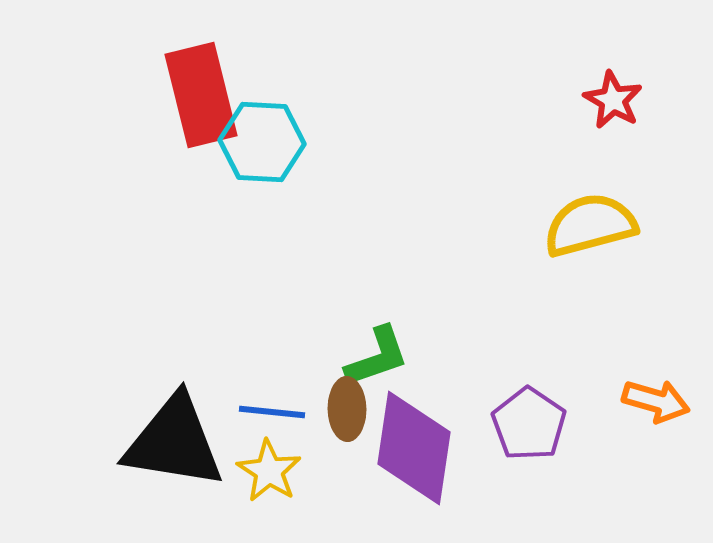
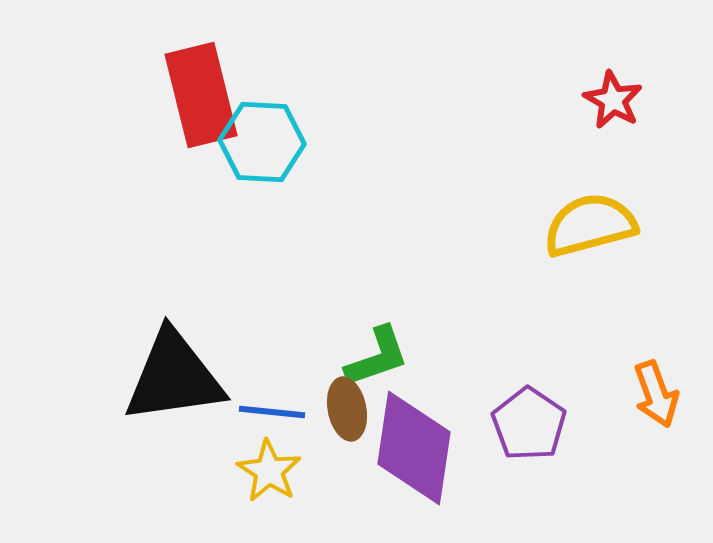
orange arrow: moved 7 px up; rotated 54 degrees clockwise
brown ellipse: rotated 10 degrees counterclockwise
black triangle: moved 65 px up; rotated 17 degrees counterclockwise
